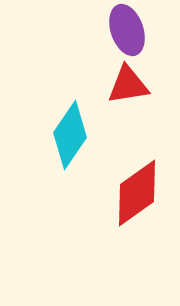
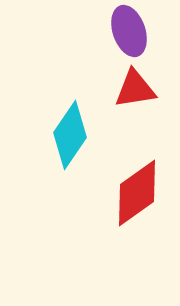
purple ellipse: moved 2 px right, 1 px down
red triangle: moved 7 px right, 4 px down
